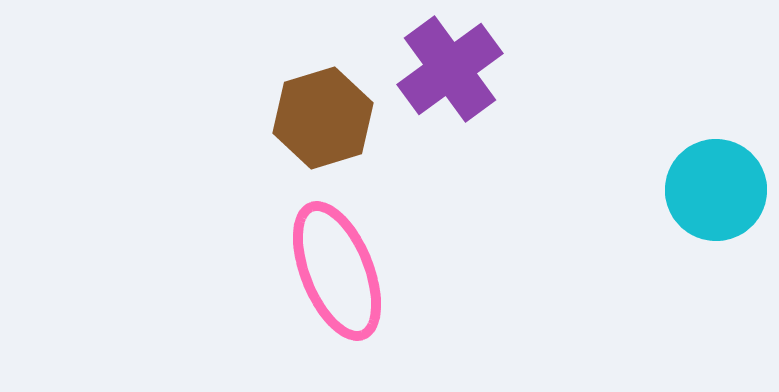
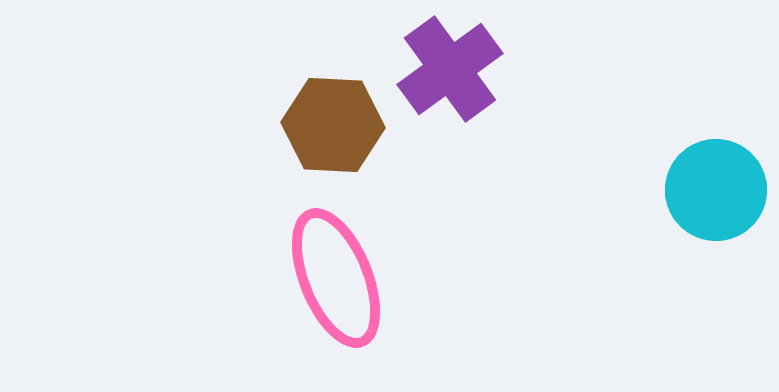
brown hexagon: moved 10 px right, 7 px down; rotated 20 degrees clockwise
pink ellipse: moved 1 px left, 7 px down
